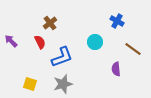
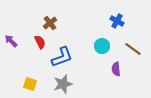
cyan circle: moved 7 px right, 4 px down
